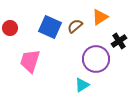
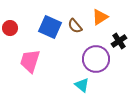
brown semicircle: rotated 91 degrees counterclockwise
cyan triangle: rotated 49 degrees counterclockwise
